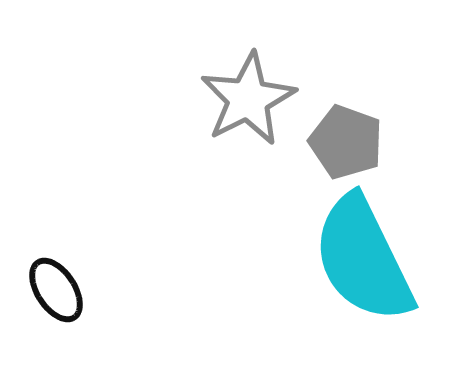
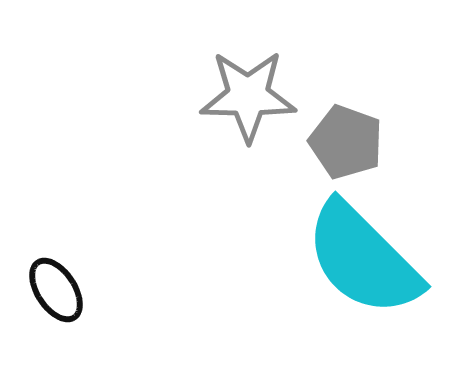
gray star: moved 3 px up; rotated 28 degrees clockwise
cyan semicircle: rotated 19 degrees counterclockwise
